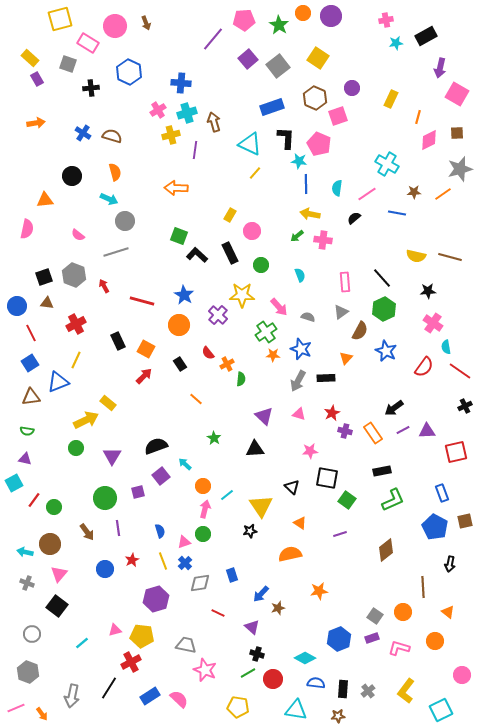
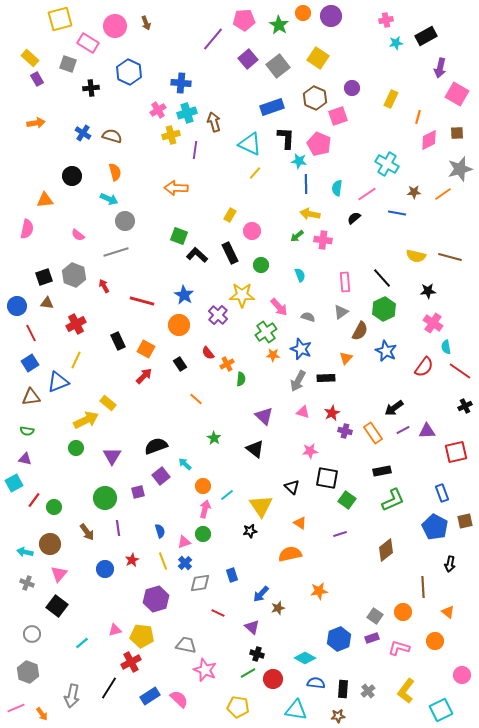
pink triangle at (299, 414): moved 4 px right, 2 px up
black triangle at (255, 449): rotated 42 degrees clockwise
